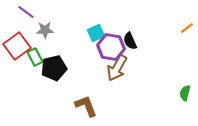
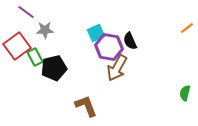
purple hexagon: moved 2 px left
